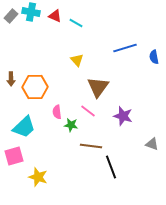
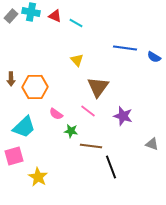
blue line: rotated 25 degrees clockwise
blue semicircle: rotated 48 degrees counterclockwise
pink semicircle: moved 1 px left, 2 px down; rotated 48 degrees counterclockwise
green star: moved 6 px down
yellow star: rotated 12 degrees clockwise
